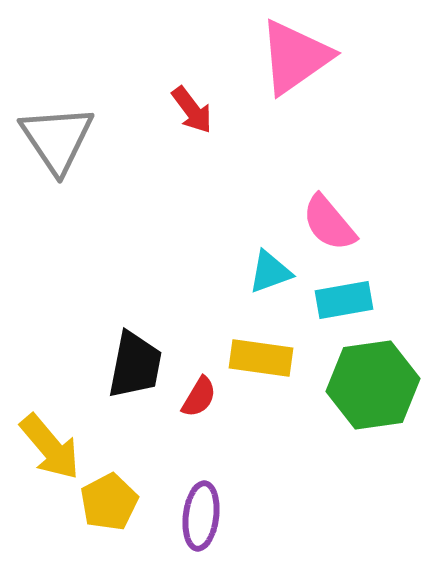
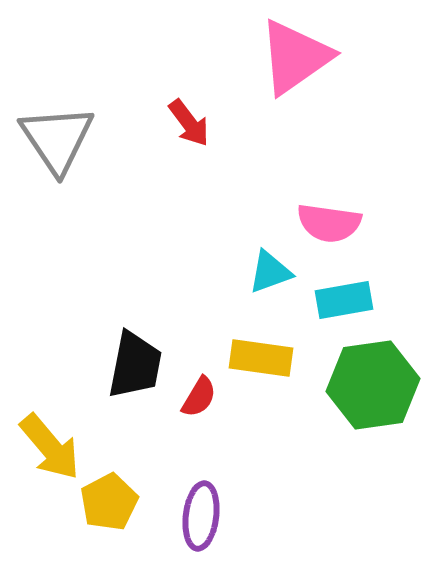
red arrow: moved 3 px left, 13 px down
pink semicircle: rotated 42 degrees counterclockwise
